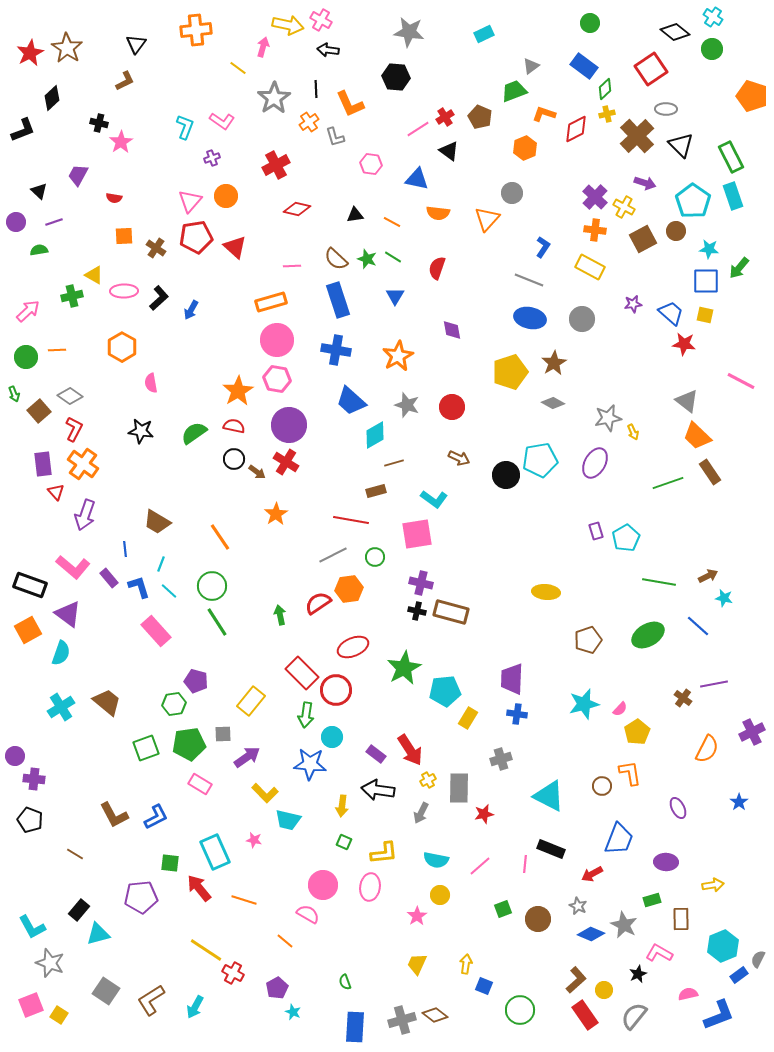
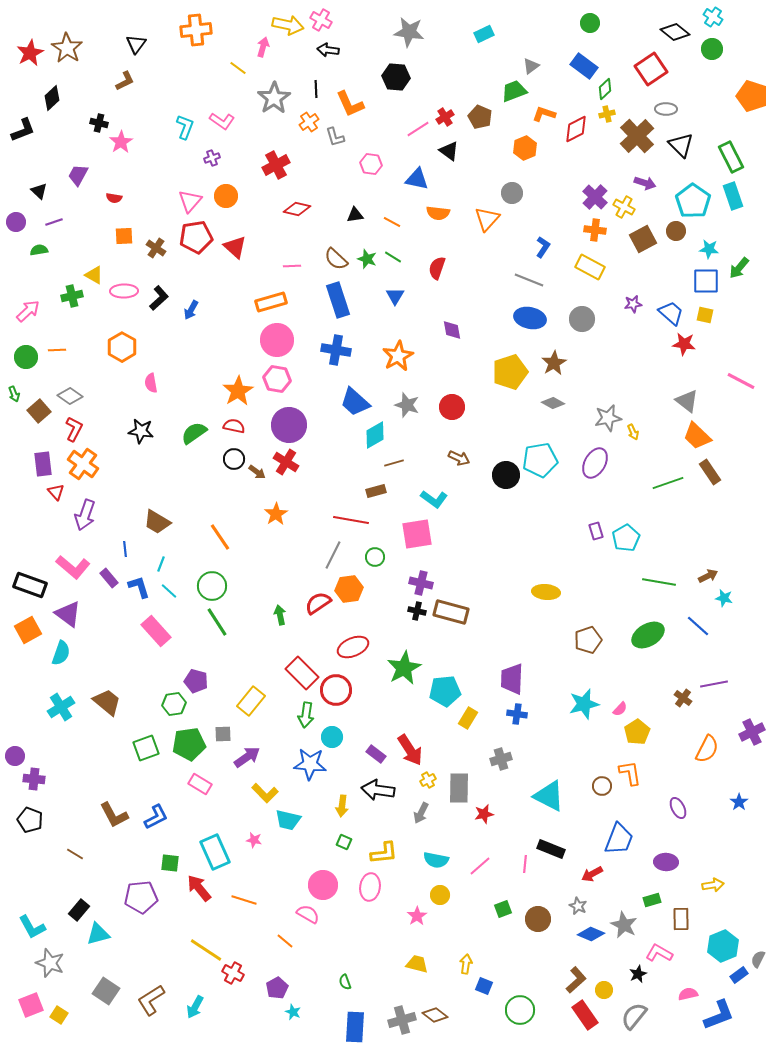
blue trapezoid at (351, 401): moved 4 px right, 1 px down
gray line at (333, 555): rotated 36 degrees counterclockwise
yellow trapezoid at (417, 964): rotated 80 degrees clockwise
